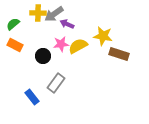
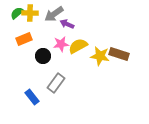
yellow cross: moved 8 px left
green semicircle: moved 4 px right, 11 px up
yellow star: moved 3 px left, 20 px down
orange rectangle: moved 9 px right, 6 px up; rotated 49 degrees counterclockwise
